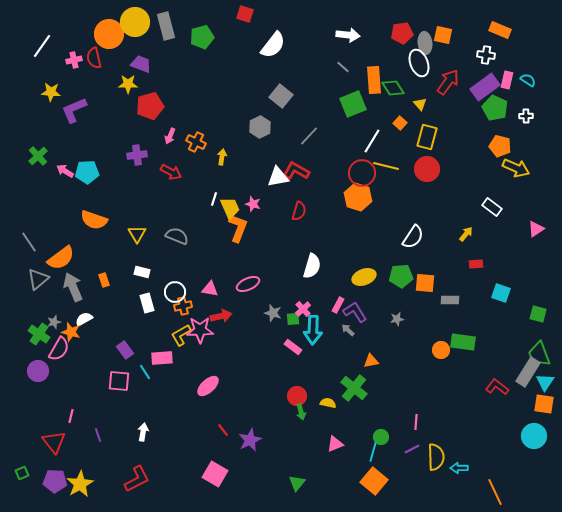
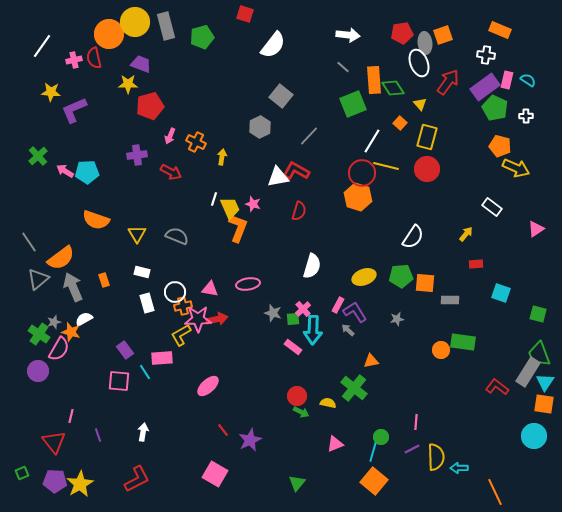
orange square at (443, 35): rotated 30 degrees counterclockwise
orange semicircle at (94, 220): moved 2 px right
pink ellipse at (248, 284): rotated 15 degrees clockwise
red arrow at (221, 316): moved 4 px left, 3 px down
pink star at (200, 330): moved 2 px left, 11 px up
green arrow at (301, 412): rotated 49 degrees counterclockwise
